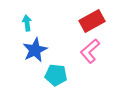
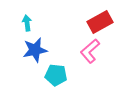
red rectangle: moved 8 px right, 1 px down
blue star: rotated 15 degrees clockwise
